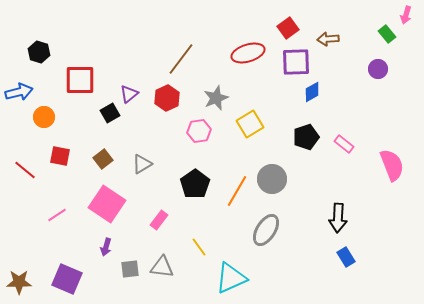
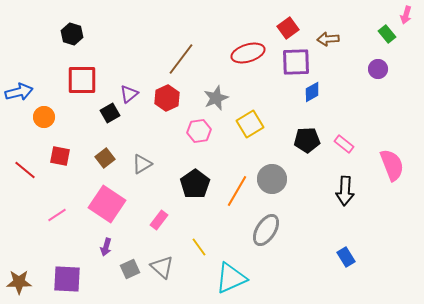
black hexagon at (39, 52): moved 33 px right, 18 px up
red square at (80, 80): moved 2 px right
black pentagon at (306, 137): moved 1 px right, 3 px down; rotated 15 degrees clockwise
brown square at (103, 159): moved 2 px right, 1 px up
black arrow at (338, 218): moved 7 px right, 27 px up
gray triangle at (162, 267): rotated 35 degrees clockwise
gray square at (130, 269): rotated 18 degrees counterclockwise
purple square at (67, 279): rotated 20 degrees counterclockwise
